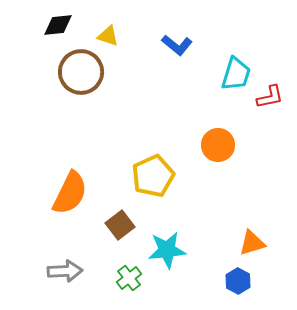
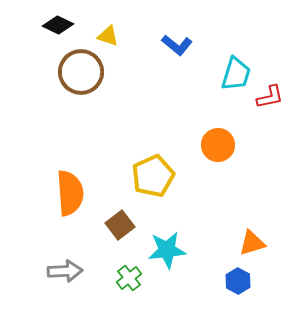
black diamond: rotated 32 degrees clockwise
orange semicircle: rotated 30 degrees counterclockwise
